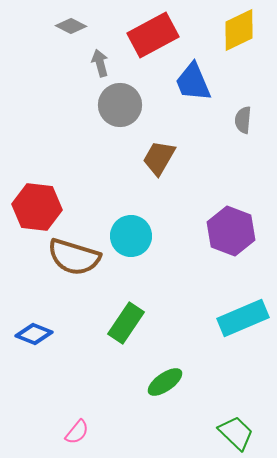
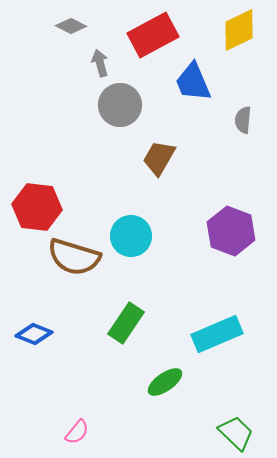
cyan rectangle: moved 26 px left, 16 px down
